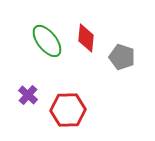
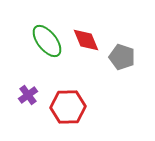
red diamond: moved 2 px down; rotated 28 degrees counterclockwise
purple cross: rotated 12 degrees clockwise
red hexagon: moved 3 px up
